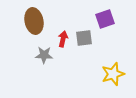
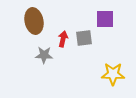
purple square: rotated 18 degrees clockwise
yellow star: rotated 20 degrees clockwise
